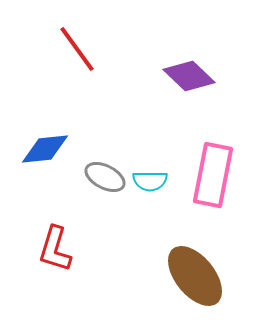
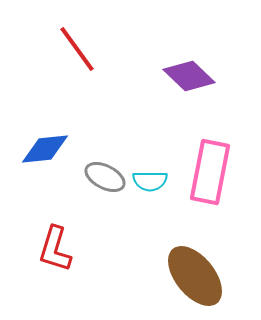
pink rectangle: moved 3 px left, 3 px up
